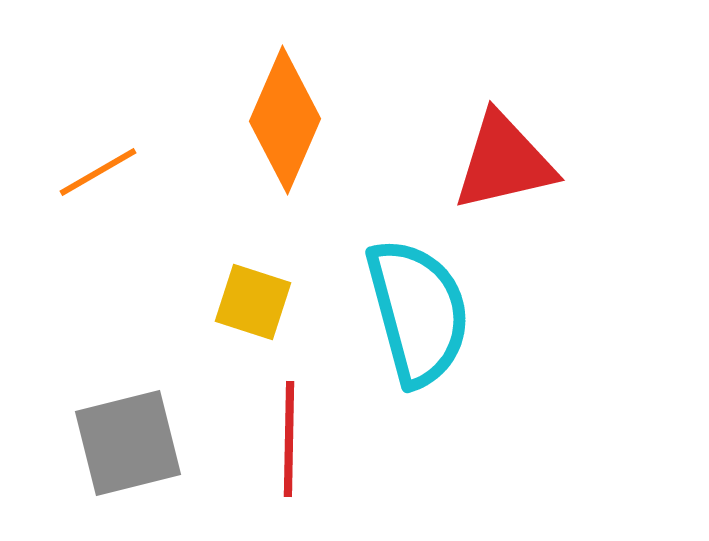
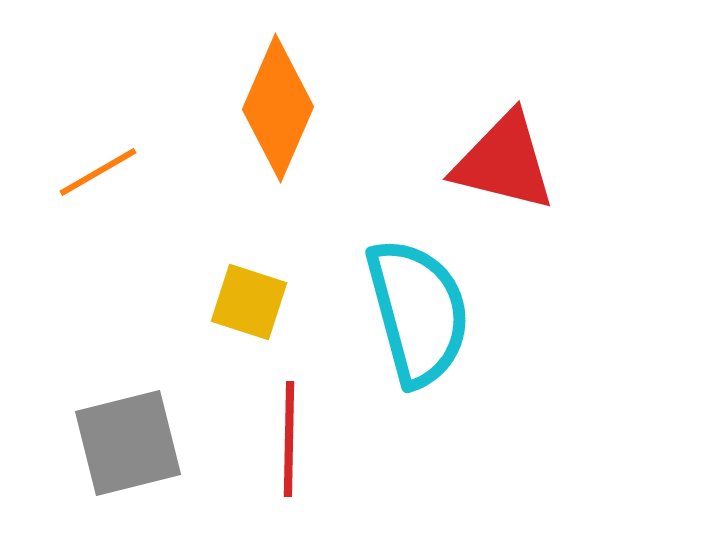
orange diamond: moved 7 px left, 12 px up
red triangle: rotated 27 degrees clockwise
yellow square: moved 4 px left
